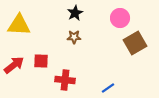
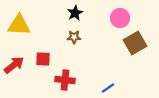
red square: moved 2 px right, 2 px up
